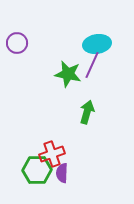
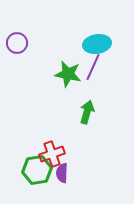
purple line: moved 1 px right, 2 px down
green hexagon: rotated 8 degrees counterclockwise
